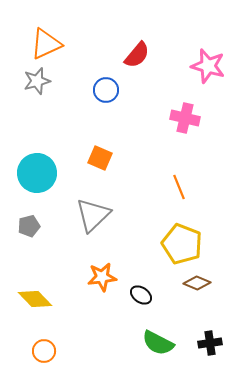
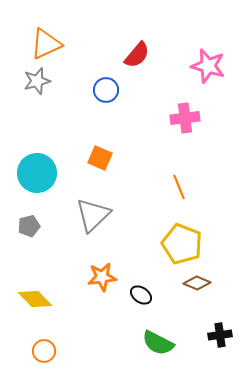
pink cross: rotated 20 degrees counterclockwise
black cross: moved 10 px right, 8 px up
